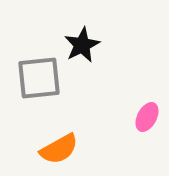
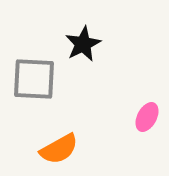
black star: moved 1 px right, 1 px up
gray square: moved 5 px left, 1 px down; rotated 9 degrees clockwise
